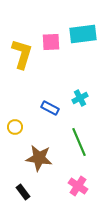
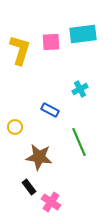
yellow L-shape: moved 2 px left, 4 px up
cyan cross: moved 9 px up
blue rectangle: moved 2 px down
brown star: moved 1 px up
pink cross: moved 27 px left, 16 px down
black rectangle: moved 6 px right, 5 px up
